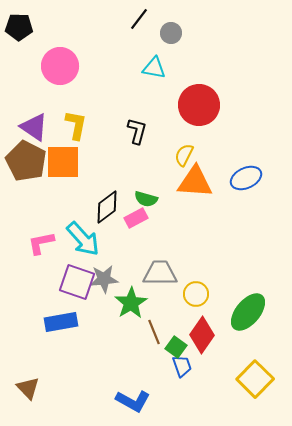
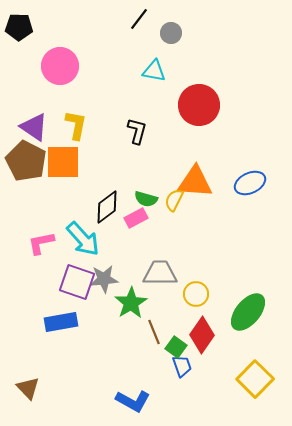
cyan triangle: moved 3 px down
yellow semicircle: moved 10 px left, 45 px down
blue ellipse: moved 4 px right, 5 px down
